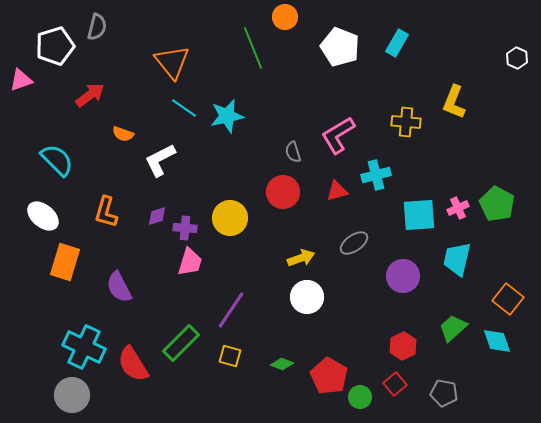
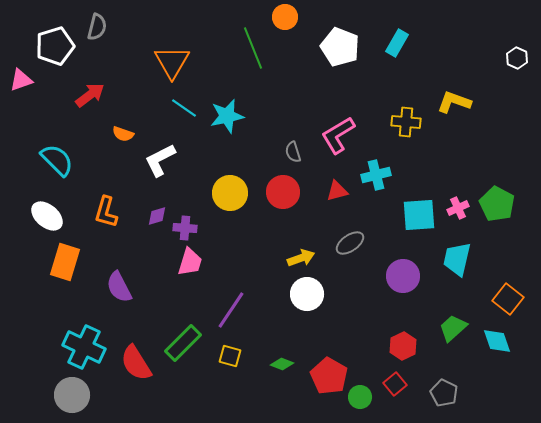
orange triangle at (172, 62): rotated 9 degrees clockwise
yellow L-shape at (454, 102): rotated 88 degrees clockwise
white ellipse at (43, 216): moved 4 px right
yellow circle at (230, 218): moved 25 px up
gray ellipse at (354, 243): moved 4 px left
white circle at (307, 297): moved 3 px up
green rectangle at (181, 343): moved 2 px right
red semicircle at (133, 364): moved 3 px right, 1 px up
gray pentagon at (444, 393): rotated 16 degrees clockwise
